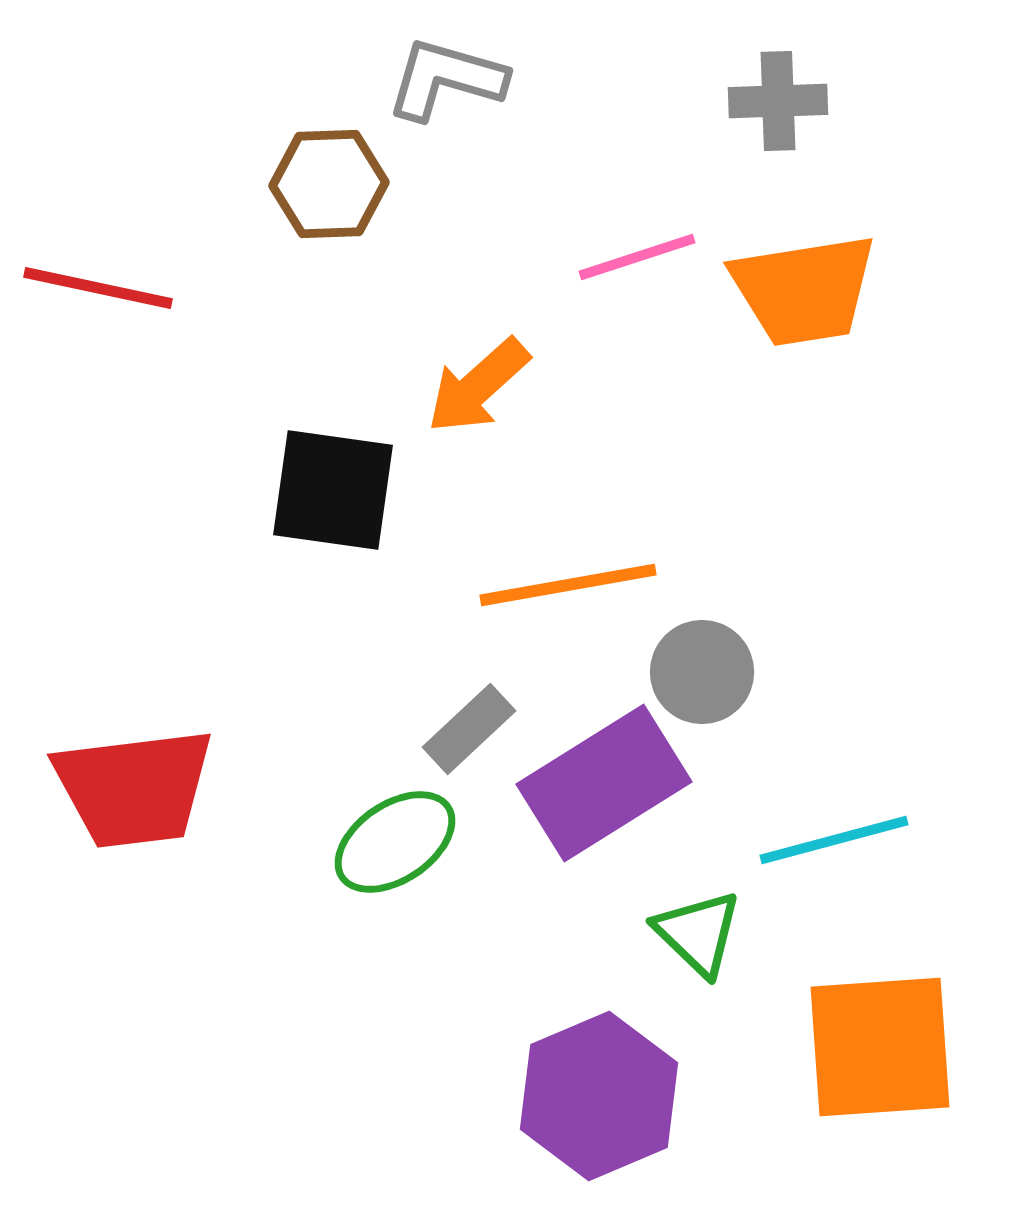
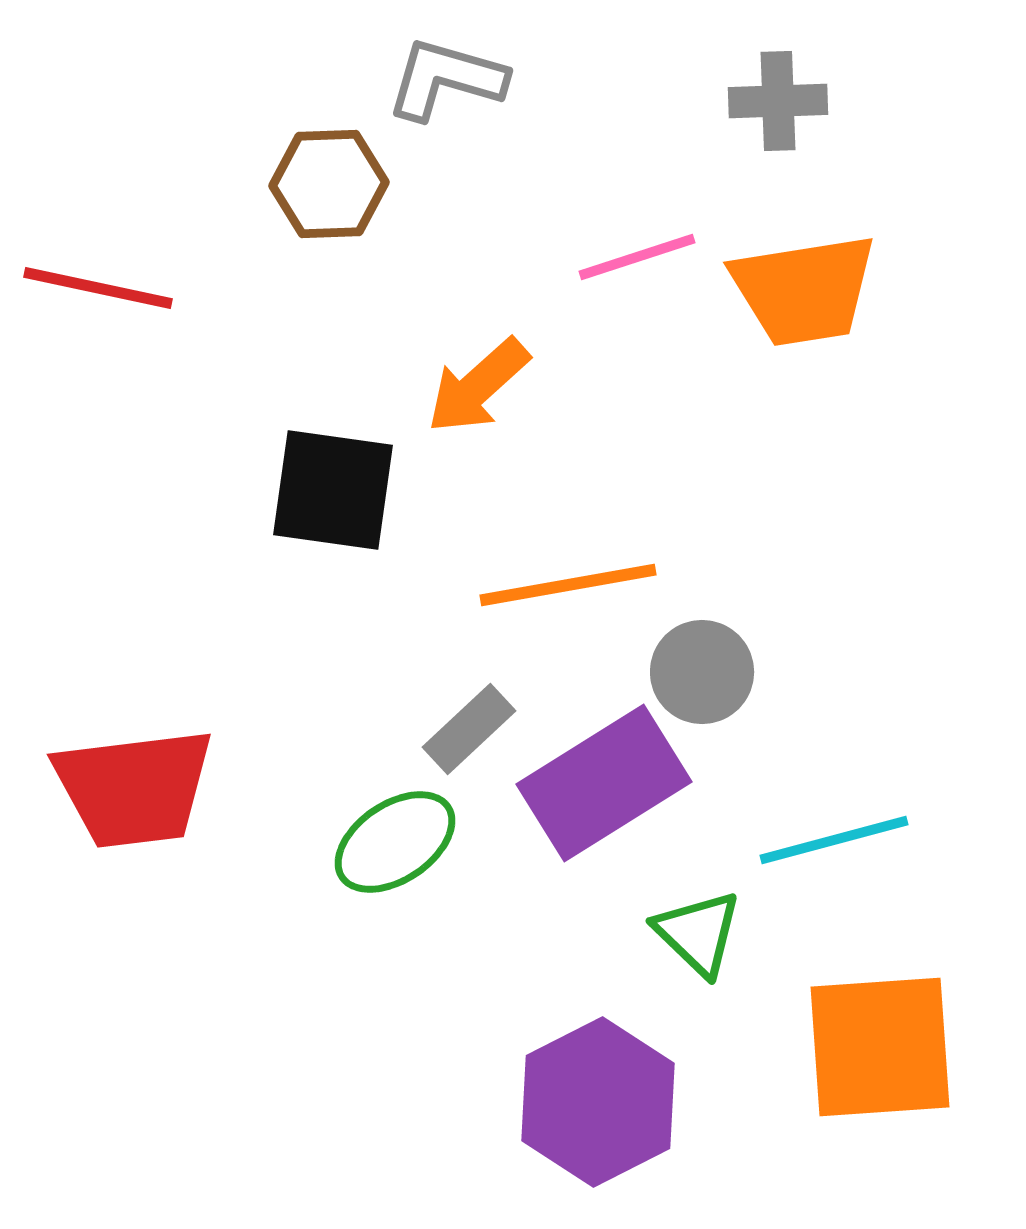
purple hexagon: moved 1 px left, 6 px down; rotated 4 degrees counterclockwise
